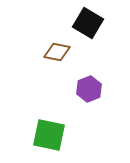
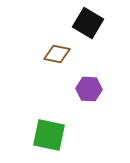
brown diamond: moved 2 px down
purple hexagon: rotated 25 degrees clockwise
